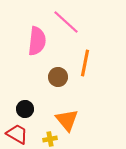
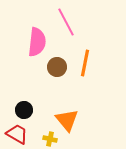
pink line: rotated 20 degrees clockwise
pink semicircle: moved 1 px down
brown circle: moved 1 px left, 10 px up
black circle: moved 1 px left, 1 px down
yellow cross: rotated 24 degrees clockwise
